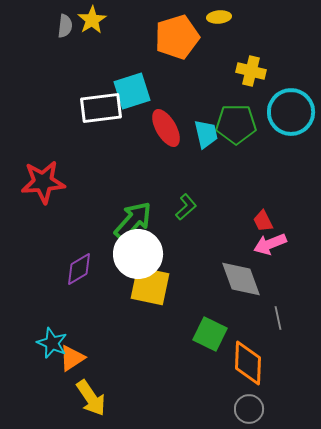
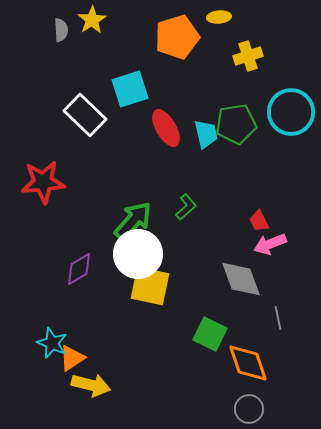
gray semicircle: moved 4 px left, 4 px down; rotated 10 degrees counterclockwise
yellow cross: moved 3 px left, 15 px up; rotated 32 degrees counterclockwise
cyan square: moved 2 px left, 2 px up
white rectangle: moved 16 px left, 7 px down; rotated 51 degrees clockwise
green pentagon: rotated 9 degrees counterclockwise
red trapezoid: moved 4 px left
orange diamond: rotated 21 degrees counterclockwise
yellow arrow: moved 13 px up; rotated 42 degrees counterclockwise
